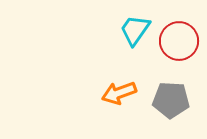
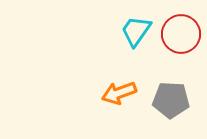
cyan trapezoid: moved 1 px right, 1 px down
red circle: moved 2 px right, 7 px up
